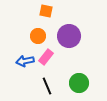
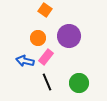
orange square: moved 1 px left, 1 px up; rotated 24 degrees clockwise
orange circle: moved 2 px down
blue arrow: rotated 24 degrees clockwise
black line: moved 4 px up
